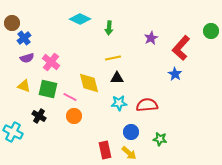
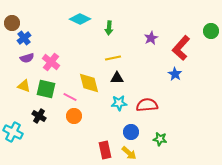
green square: moved 2 px left
